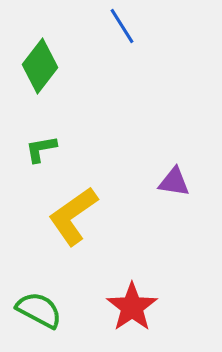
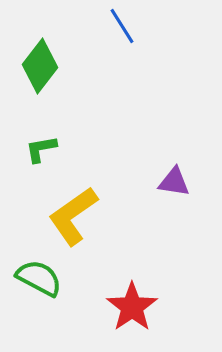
green semicircle: moved 32 px up
